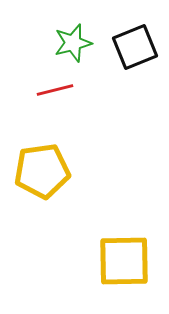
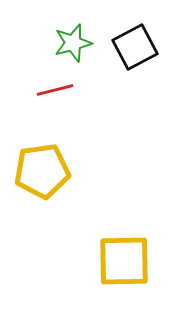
black square: rotated 6 degrees counterclockwise
